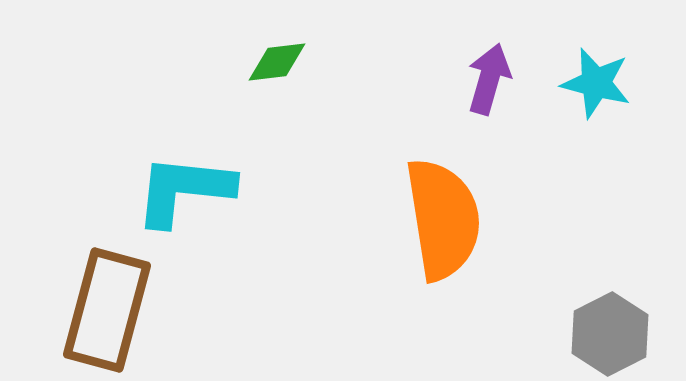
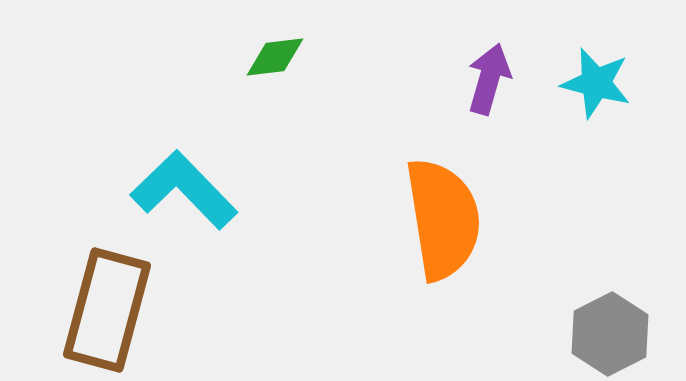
green diamond: moved 2 px left, 5 px up
cyan L-shape: rotated 40 degrees clockwise
